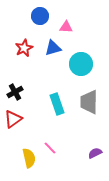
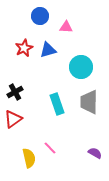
blue triangle: moved 5 px left, 2 px down
cyan circle: moved 3 px down
purple semicircle: rotated 56 degrees clockwise
